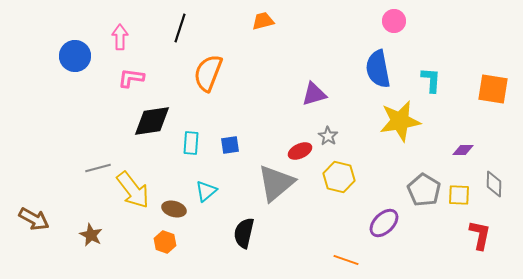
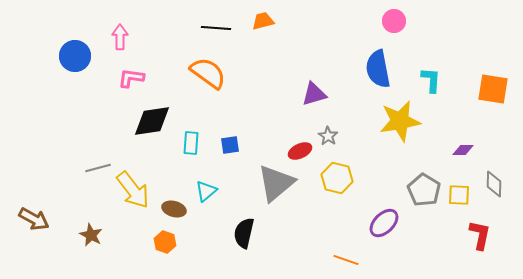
black line: moved 36 px right; rotated 76 degrees clockwise
orange semicircle: rotated 105 degrees clockwise
yellow hexagon: moved 2 px left, 1 px down
